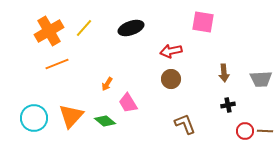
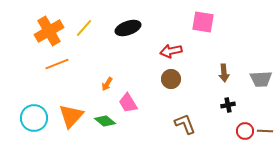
black ellipse: moved 3 px left
